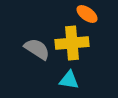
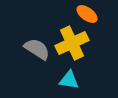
yellow cross: rotated 20 degrees counterclockwise
